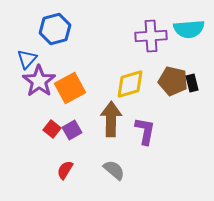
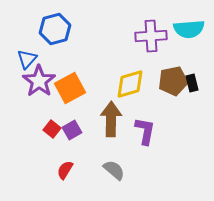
brown pentagon: rotated 24 degrees counterclockwise
